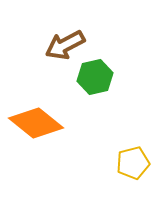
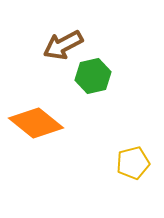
brown arrow: moved 2 px left
green hexagon: moved 2 px left, 1 px up
